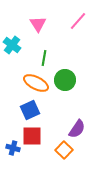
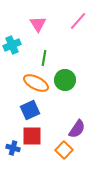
cyan cross: rotated 30 degrees clockwise
